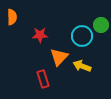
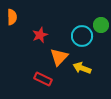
red star: rotated 21 degrees counterclockwise
yellow arrow: moved 2 px down
red rectangle: rotated 48 degrees counterclockwise
